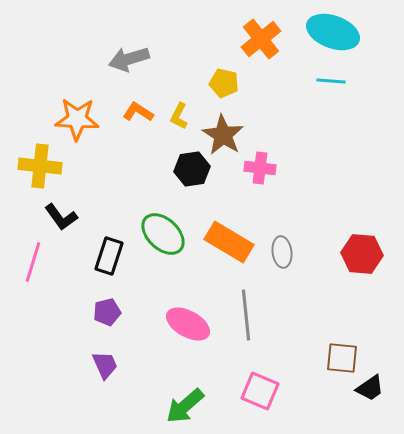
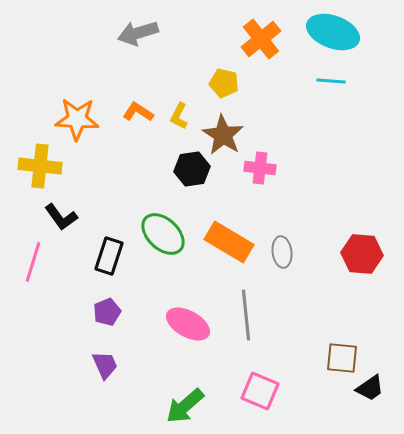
gray arrow: moved 9 px right, 26 px up
purple pentagon: rotated 8 degrees counterclockwise
